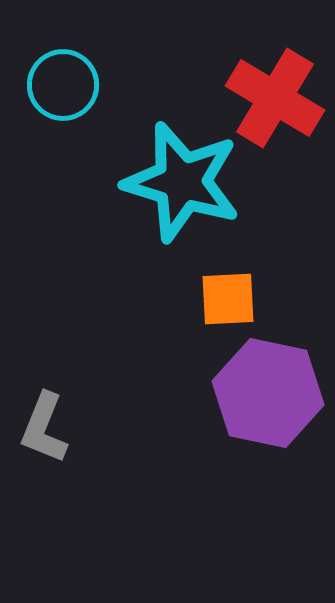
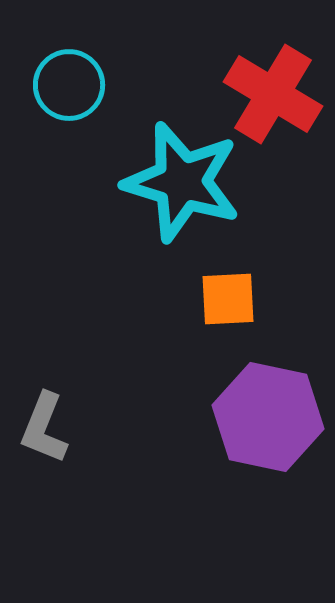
cyan circle: moved 6 px right
red cross: moved 2 px left, 4 px up
purple hexagon: moved 24 px down
